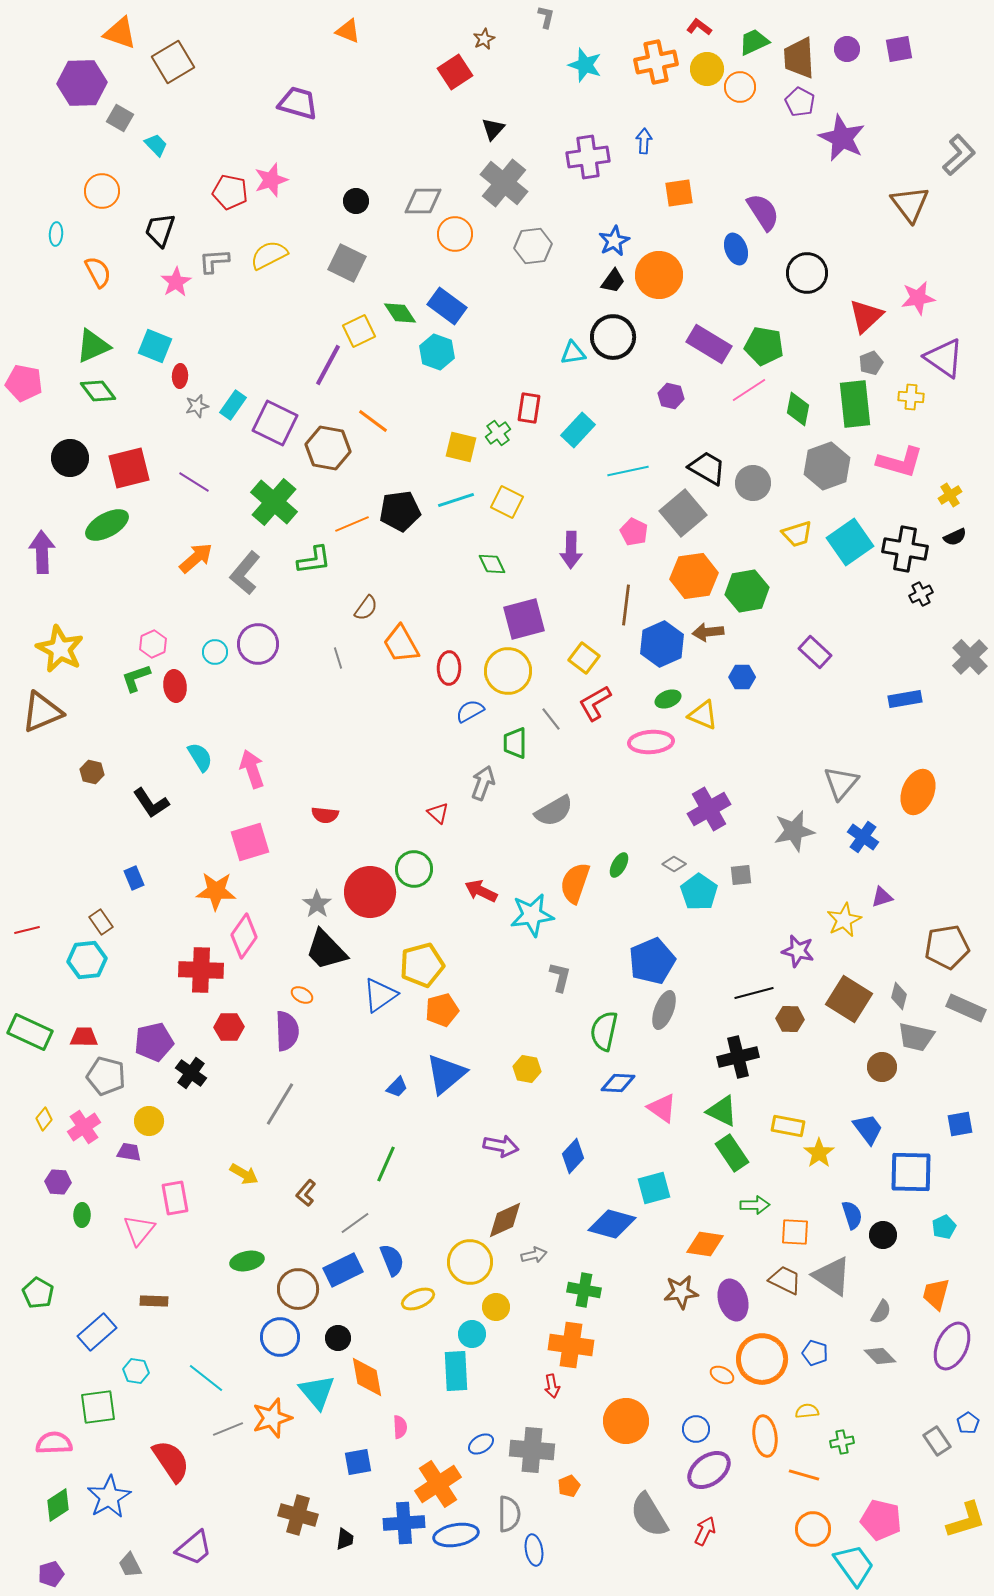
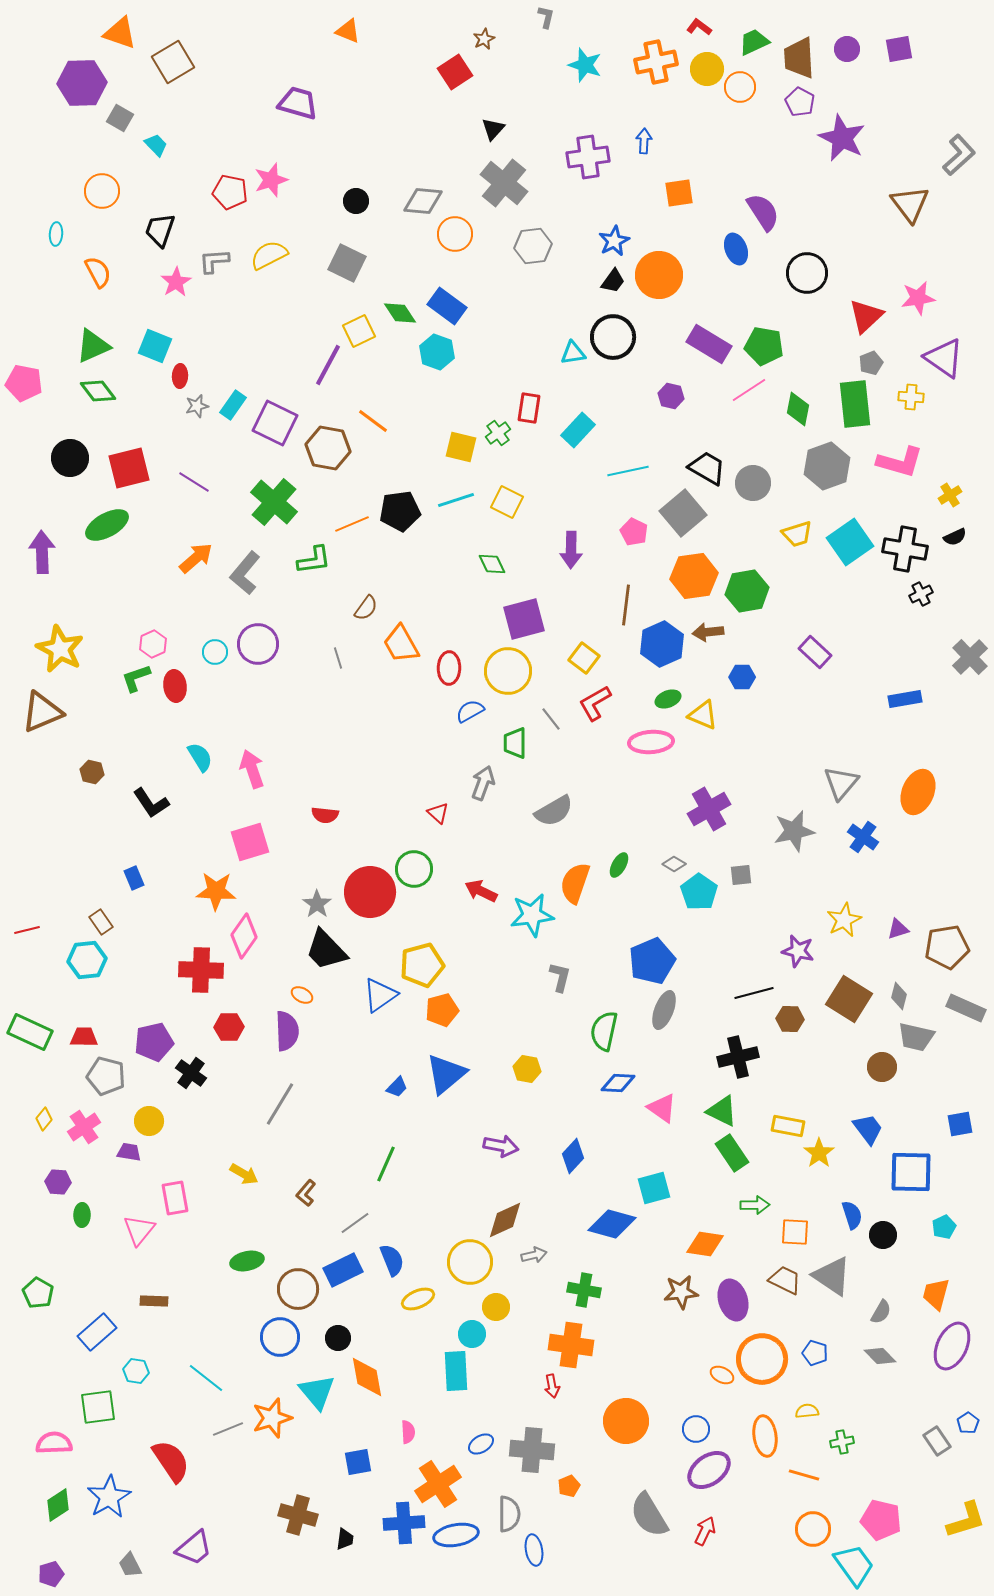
gray diamond at (423, 201): rotated 6 degrees clockwise
purple triangle at (882, 897): moved 16 px right, 32 px down
pink semicircle at (400, 1427): moved 8 px right, 5 px down
